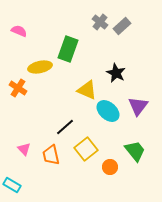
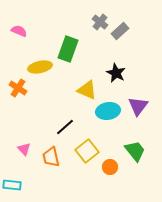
gray rectangle: moved 2 px left, 5 px down
cyan ellipse: rotated 50 degrees counterclockwise
yellow square: moved 1 px right, 2 px down
orange trapezoid: moved 2 px down
cyan rectangle: rotated 24 degrees counterclockwise
